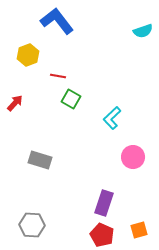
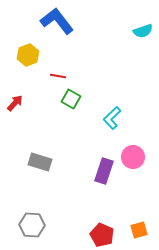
gray rectangle: moved 2 px down
purple rectangle: moved 32 px up
